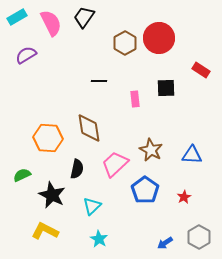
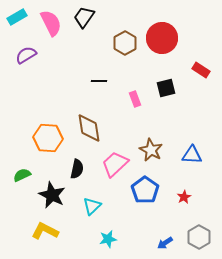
red circle: moved 3 px right
black square: rotated 12 degrees counterclockwise
pink rectangle: rotated 14 degrees counterclockwise
cyan star: moved 9 px right; rotated 30 degrees clockwise
